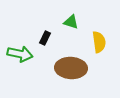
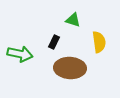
green triangle: moved 2 px right, 2 px up
black rectangle: moved 9 px right, 4 px down
brown ellipse: moved 1 px left
